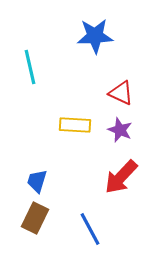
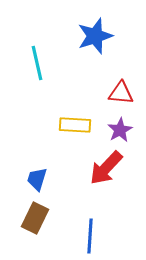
blue star: rotated 15 degrees counterclockwise
cyan line: moved 7 px right, 4 px up
red triangle: rotated 20 degrees counterclockwise
purple star: rotated 20 degrees clockwise
red arrow: moved 15 px left, 9 px up
blue trapezoid: moved 2 px up
blue line: moved 7 px down; rotated 32 degrees clockwise
